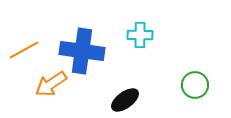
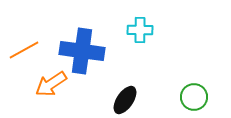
cyan cross: moved 5 px up
green circle: moved 1 px left, 12 px down
black ellipse: rotated 20 degrees counterclockwise
